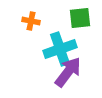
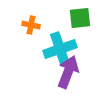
orange cross: moved 4 px down
purple arrow: rotated 16 degrees counterclockwise
